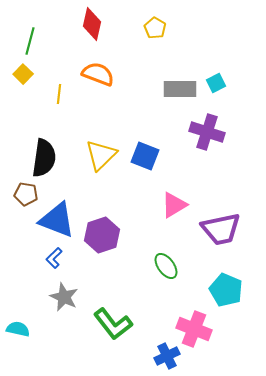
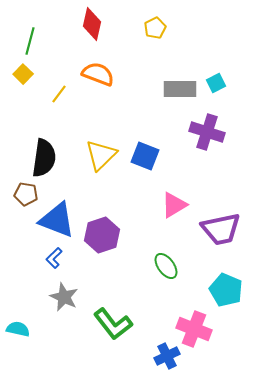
yellow pentagon: rotated 15 degrees clockwise
yellow line: rotated 30 degrees clockwise
